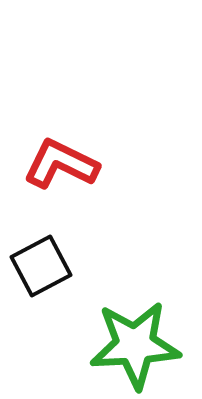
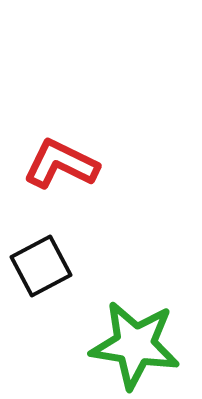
green star: rotated 12 degrees clockwise
